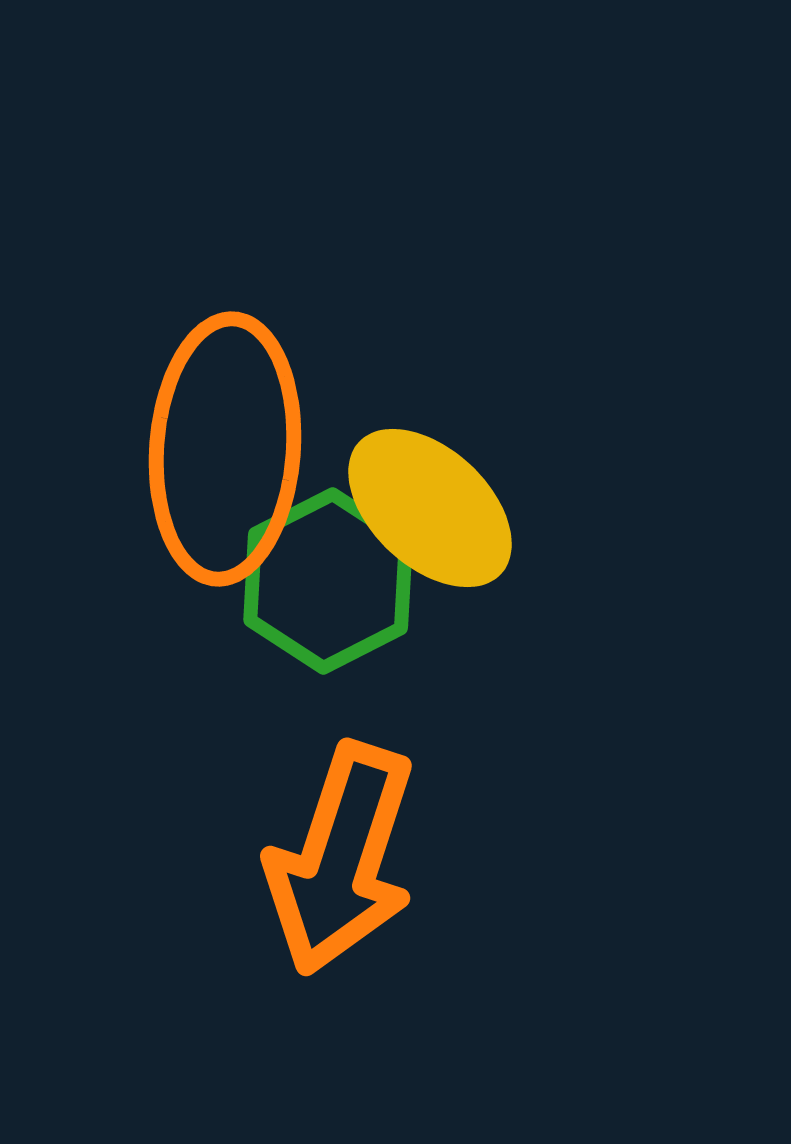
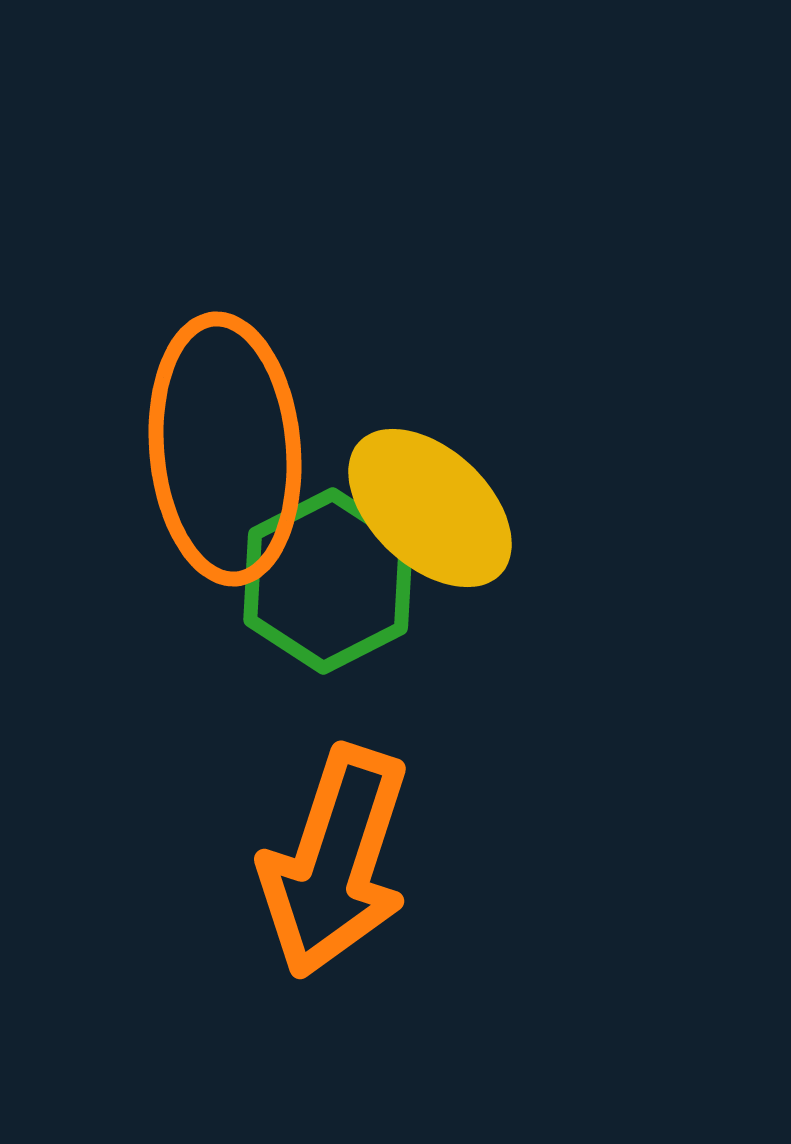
orange ellipse: rotated 9 degrees counterclockwise
orange arrow: moved 6 px left, 3 px down
